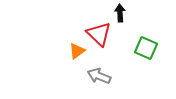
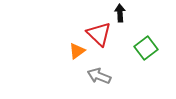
green square: rotated 30 degrees clockwise
